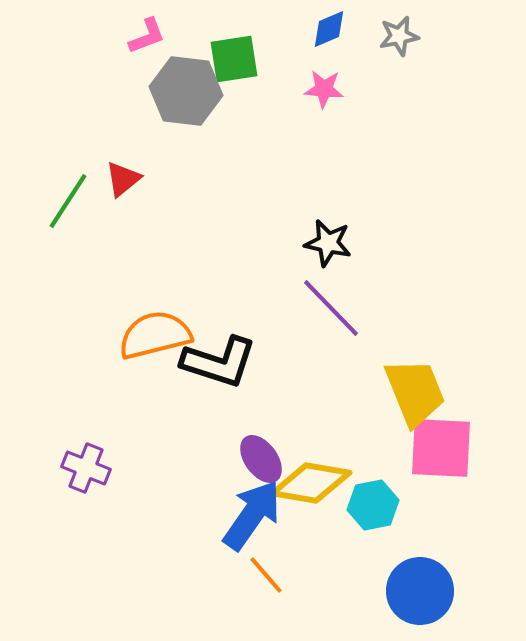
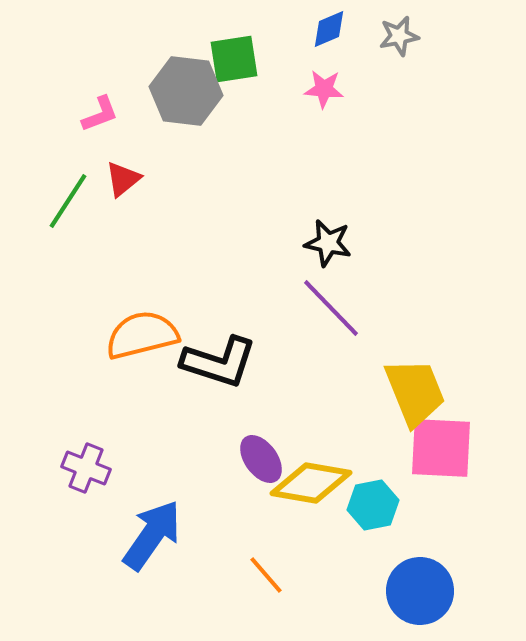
pink L-shape: moved 47 px left, 78 px down
orange semicircle: moved 13 px left
blue arrow: moved 100 px left, 20 px down
